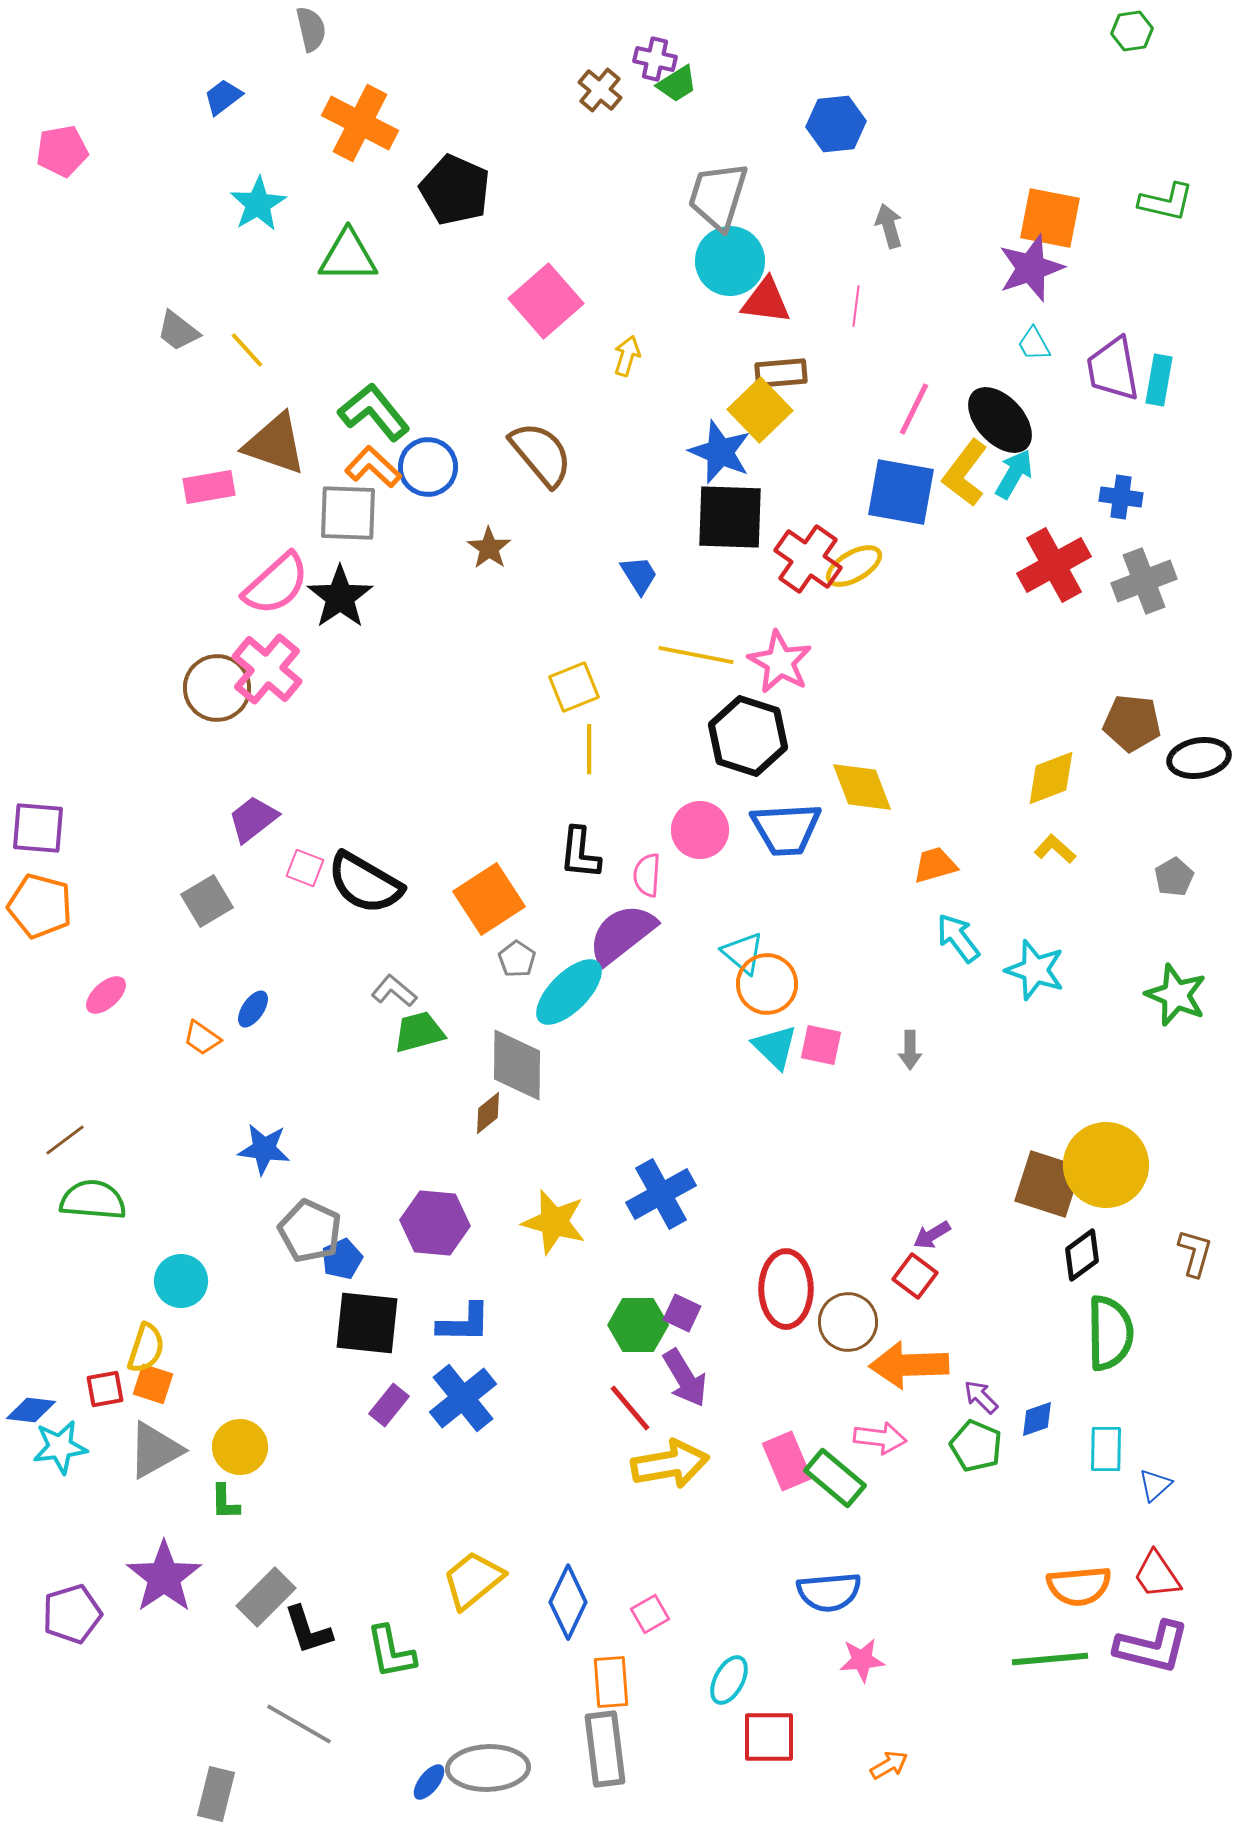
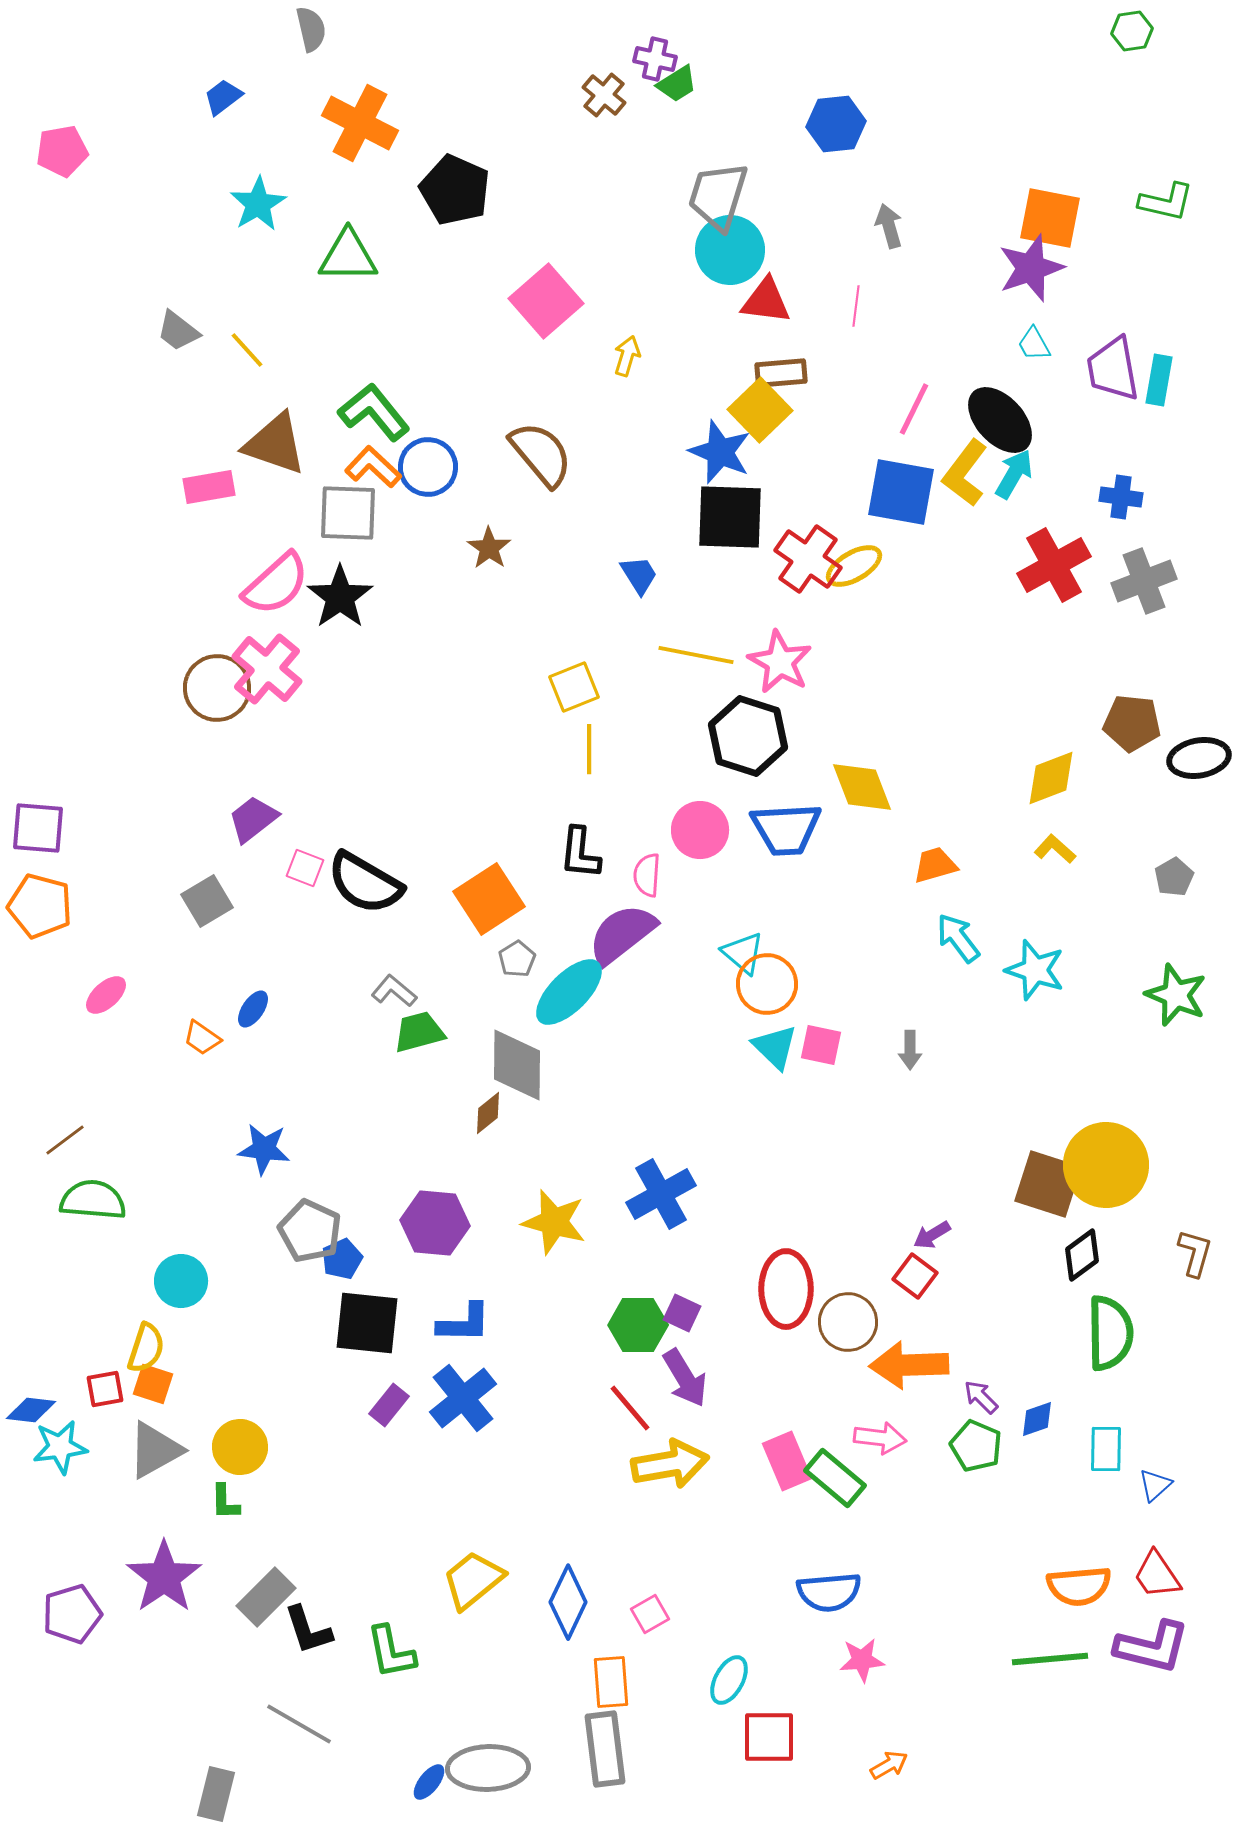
brown cross at (600, 90): moved 4 px right, 5 px down
cyan circle at (730, 261): moved 11 px up
gray pentagon at (517, 959): rotated 6 degrees clockwise
